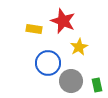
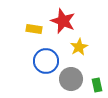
blue circle: moved 2 px left, 2 px up
gray circle: moved 2 px up
